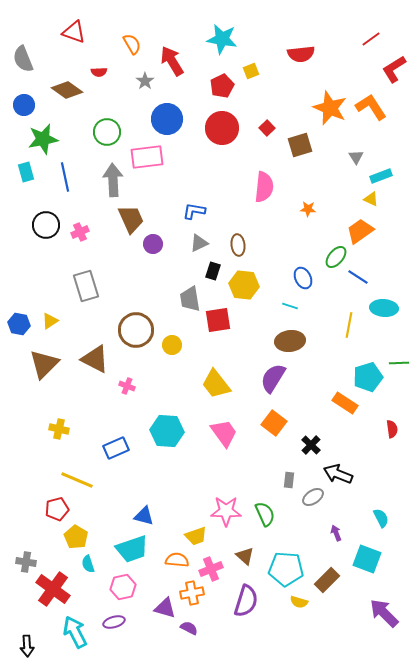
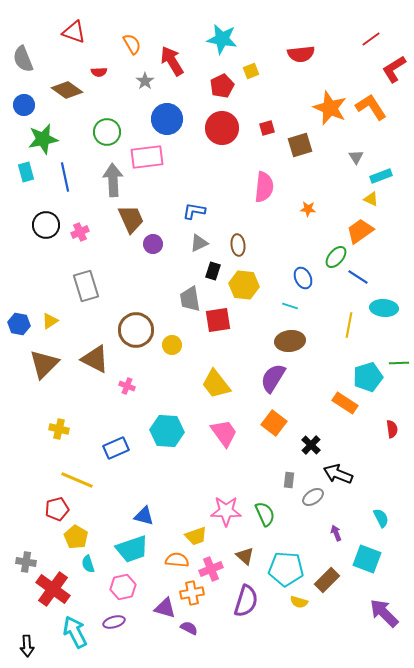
red square at (267, 128): rotated 28 degrees clockwise
